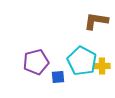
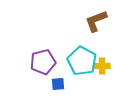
brown L-shape: rotated 30 degrees counterclockwise
purple pentagon: moved 7 px right
blue square: moved 7 px down
